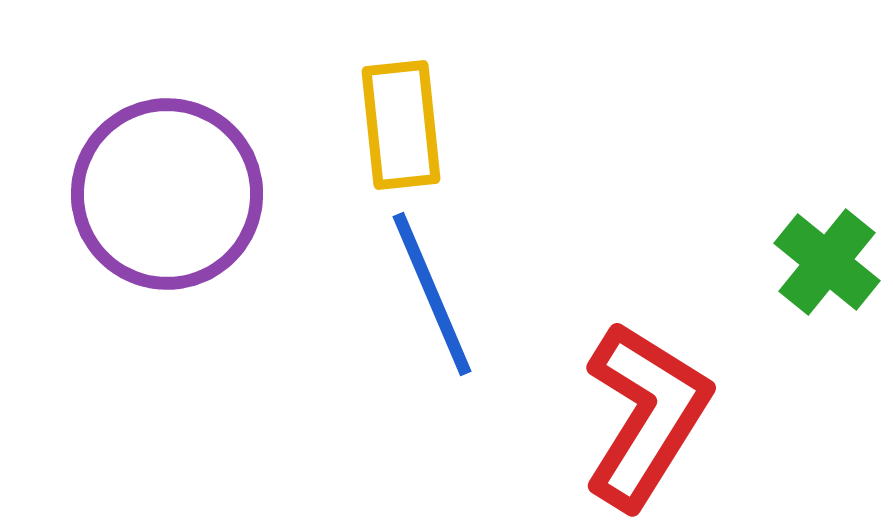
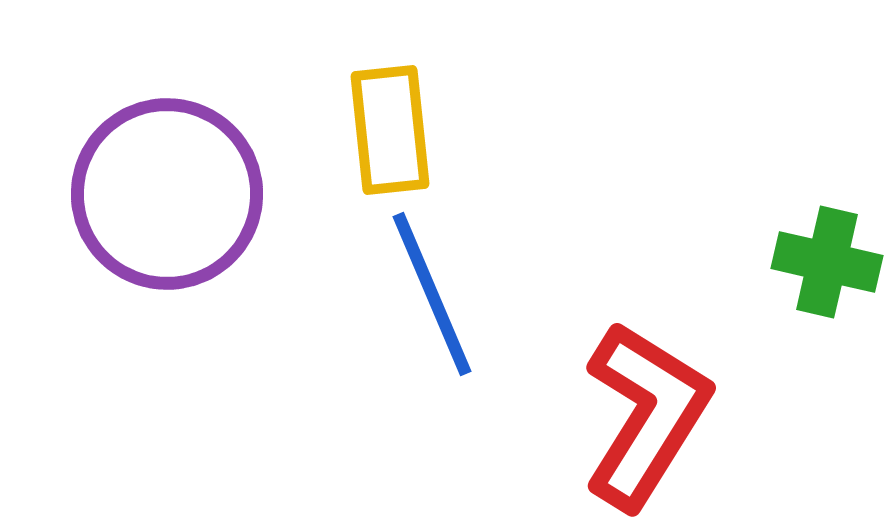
yellow rectangle: moved 11 px left, 5 px down
green cross: rotated 26 degrees counterclockwise
